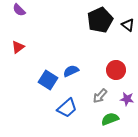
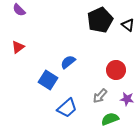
blue semicircle: moved 3 px left, 9 px up; rotated 14 degrees counterclockwise
